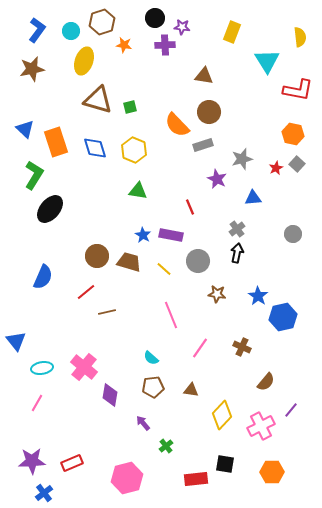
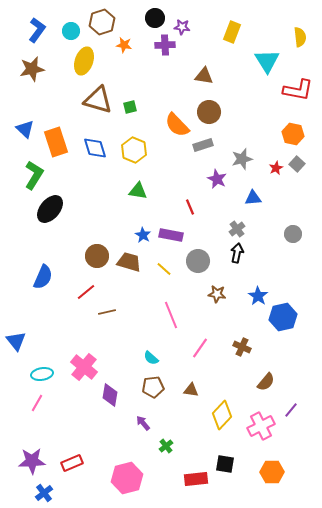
cyan ellipse at (42, 368): moved 6 px down
